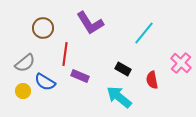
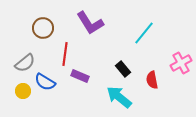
pink cross: rotated 20 degrees clockwise
black rectangle: rotated 21 degrees clockwise
